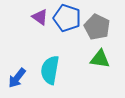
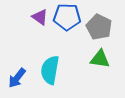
blue pentagon: moved 1 px up; rotated 16 degrees counterclockwise
gray pentagon: moved 2 px right
